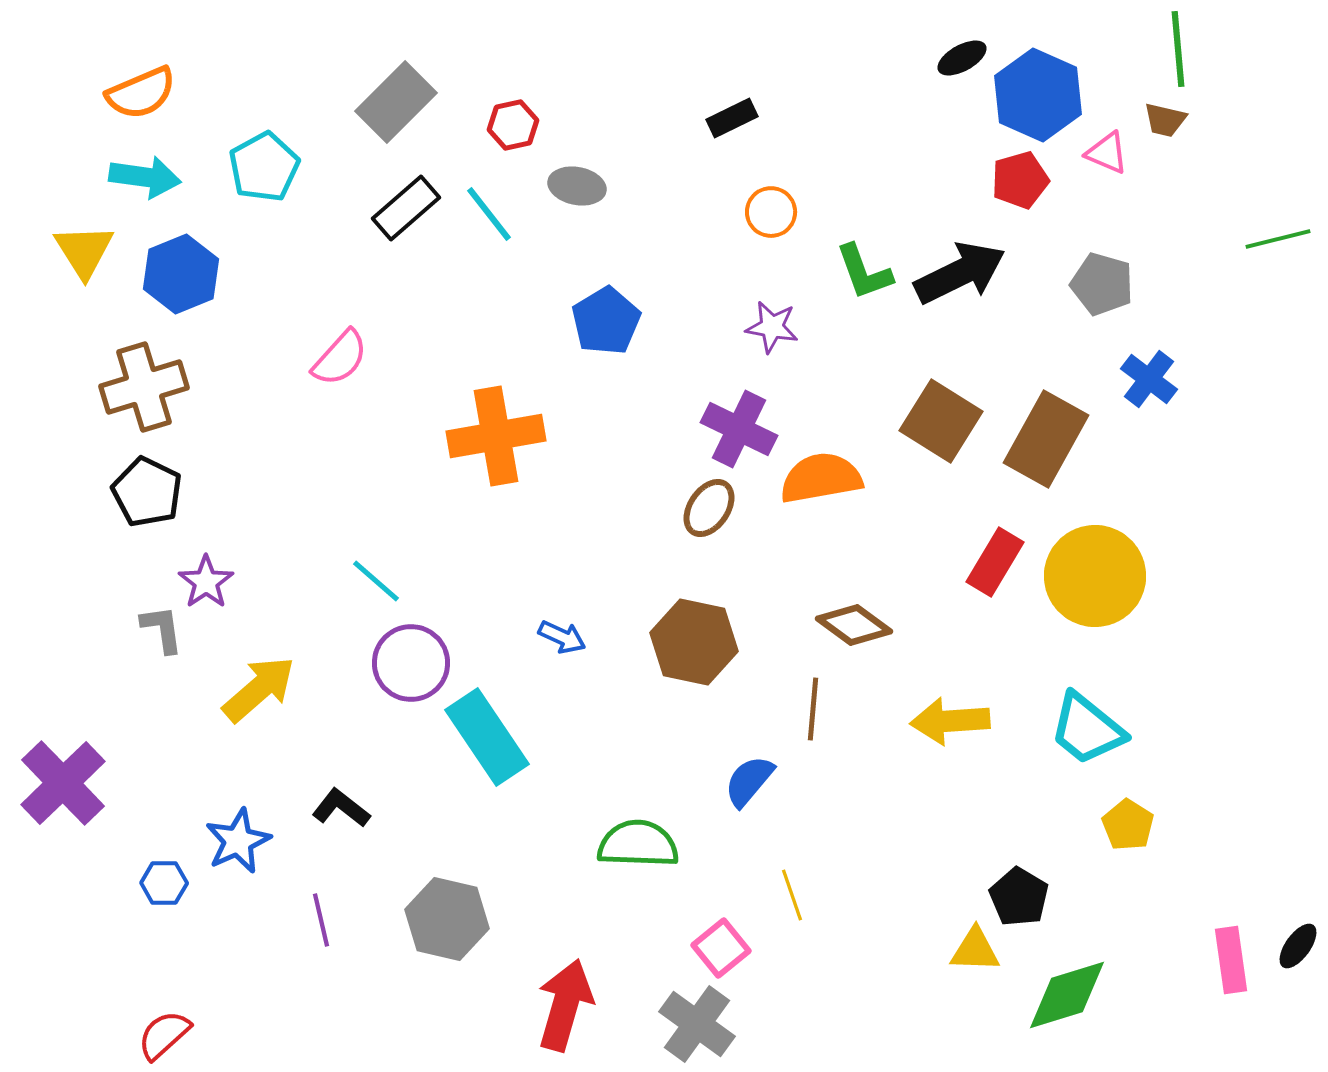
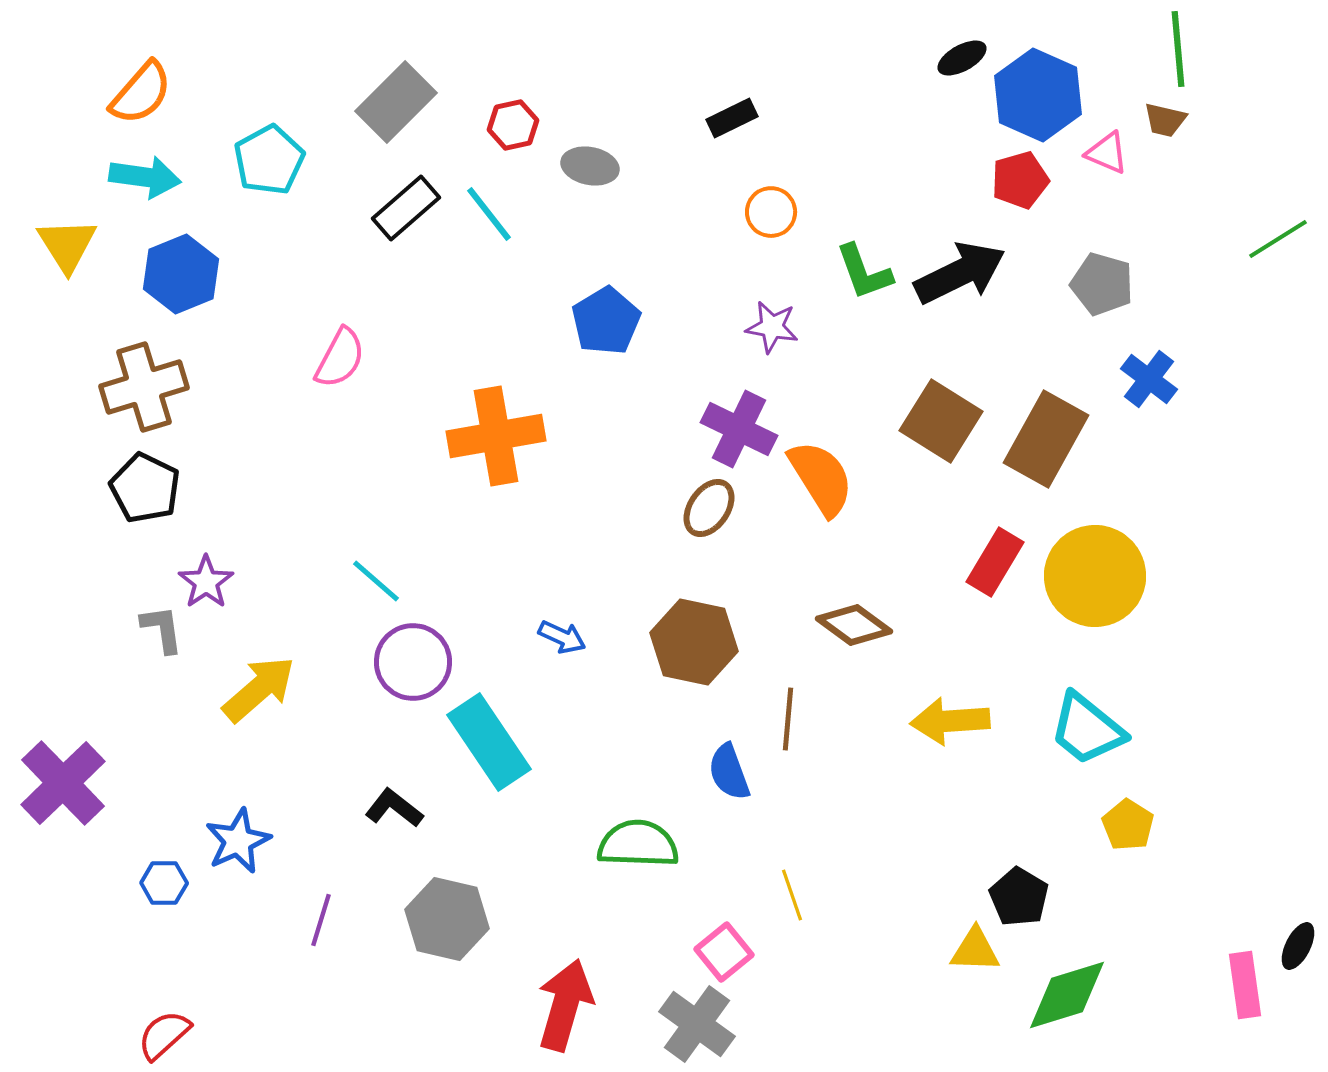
orange semicircle at (141, 93): rotated 26 degrees counterclockwise
cyan pentagon at (264, 167): moved 5 px right, 7 px up
gray ellipse at (577, 186): moved 13 px right, 20 px up
green line at (1278, 239): rotated 18 degrees counterclockwise
yellow triangle at (84, 251): moved 17 px left, 6 px up
pink semicircle at (340, 358): rotated 14 degrees counterclockwise
orange semicircle at (821, 478): rotated 68 degrees clockwise
black pentagon at (147, 492): moved 2 px left, 4 px up
purple circle at (411, 663): moved 2 px right, 1 px up
brown line at (813, 709): moved 25 px left, 10 px down
cyan rectangle at (487, 737): moved 2 px right, 5 px down
blue semicircle at (749, 781): moved 20 px left, 9 px up; rotated 60 degrees counterclockwise
black L-shape at (341, 808): moved 53 px right
purple line at (321, 920): rotated 30 degrees clockwise
black ellipse at (1298, 946): rotated 9 degrees counterclockwise
pink square at (721, 948): moved 3 px right, 4 px down
pink rectangle at (1231, 960): moved 14 px right, 25 px down
